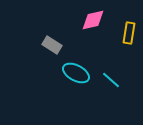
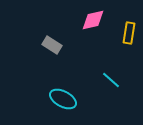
cyan ellipse: moved 13 px left, 26 px down
